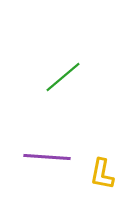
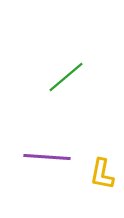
green line: moved 3 px right
